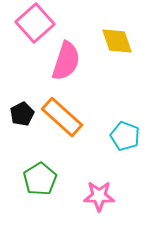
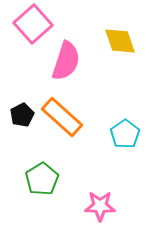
pink square: moved 2 px left, 1 px down
yellow diamond: moved 3 px right
black pentagon: moved 1 px down
cyan pentagon: moved 2 px up; rotated 16 degrees clockwise
green pentagon: moved 2 px right
pink star: moved 1 px right, 10 px down
